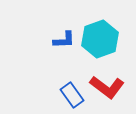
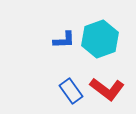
red L-shape: moved 2 px down
blue rectangle: moved 1 px left, 4 px up
